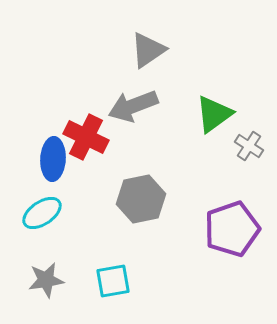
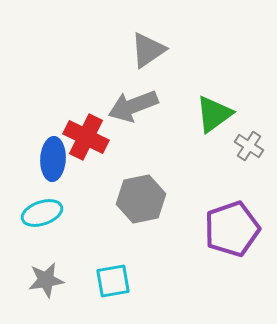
cyan ellipse: rotated 15 degrees clockwise
